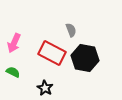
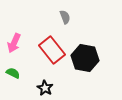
gray semicircle: moved 6 px left, 13 px up
red rectangle: moved 3 px up; rotated 24 degrees clockwise
green semicircle: moved 1 px down
